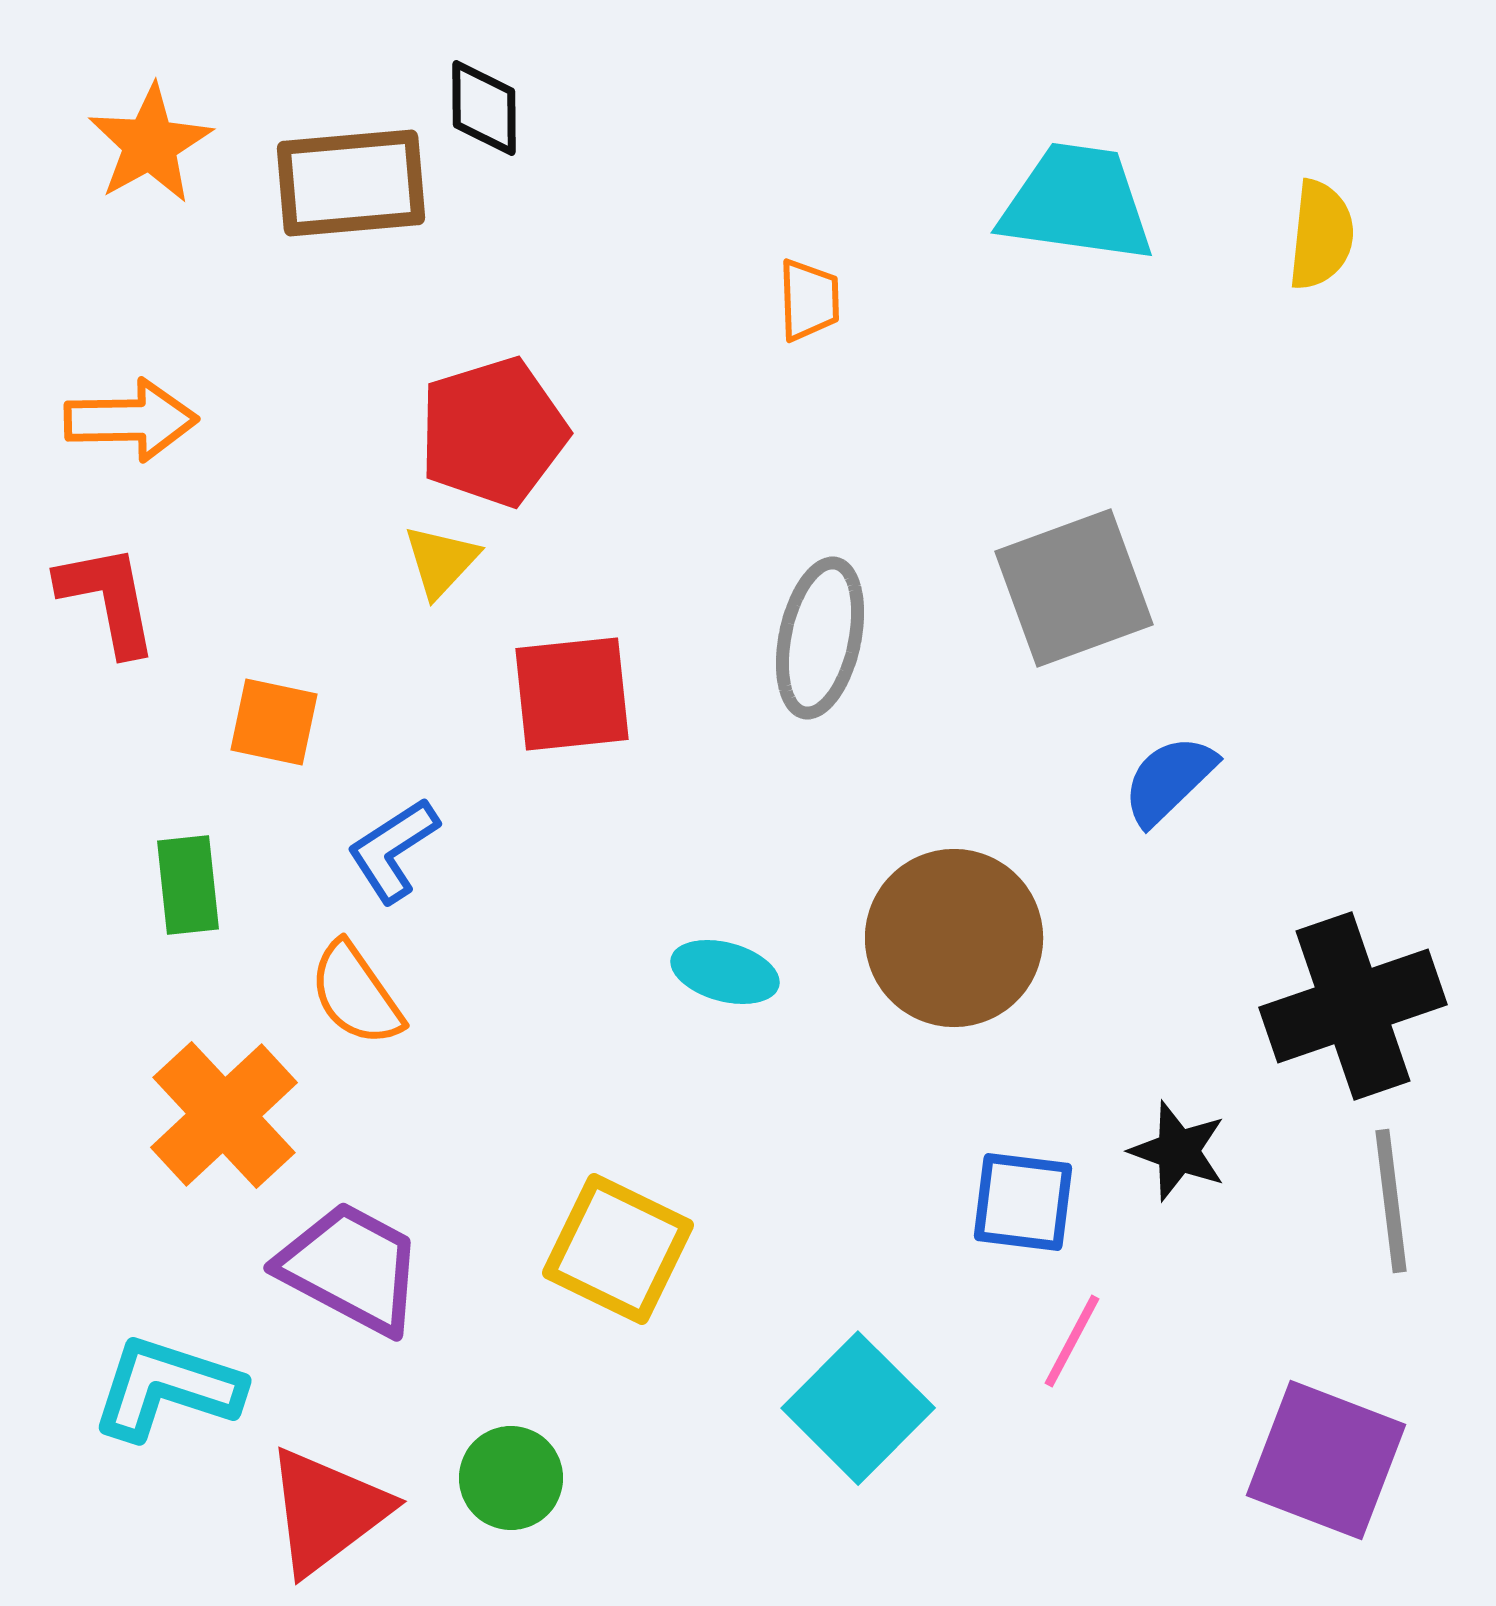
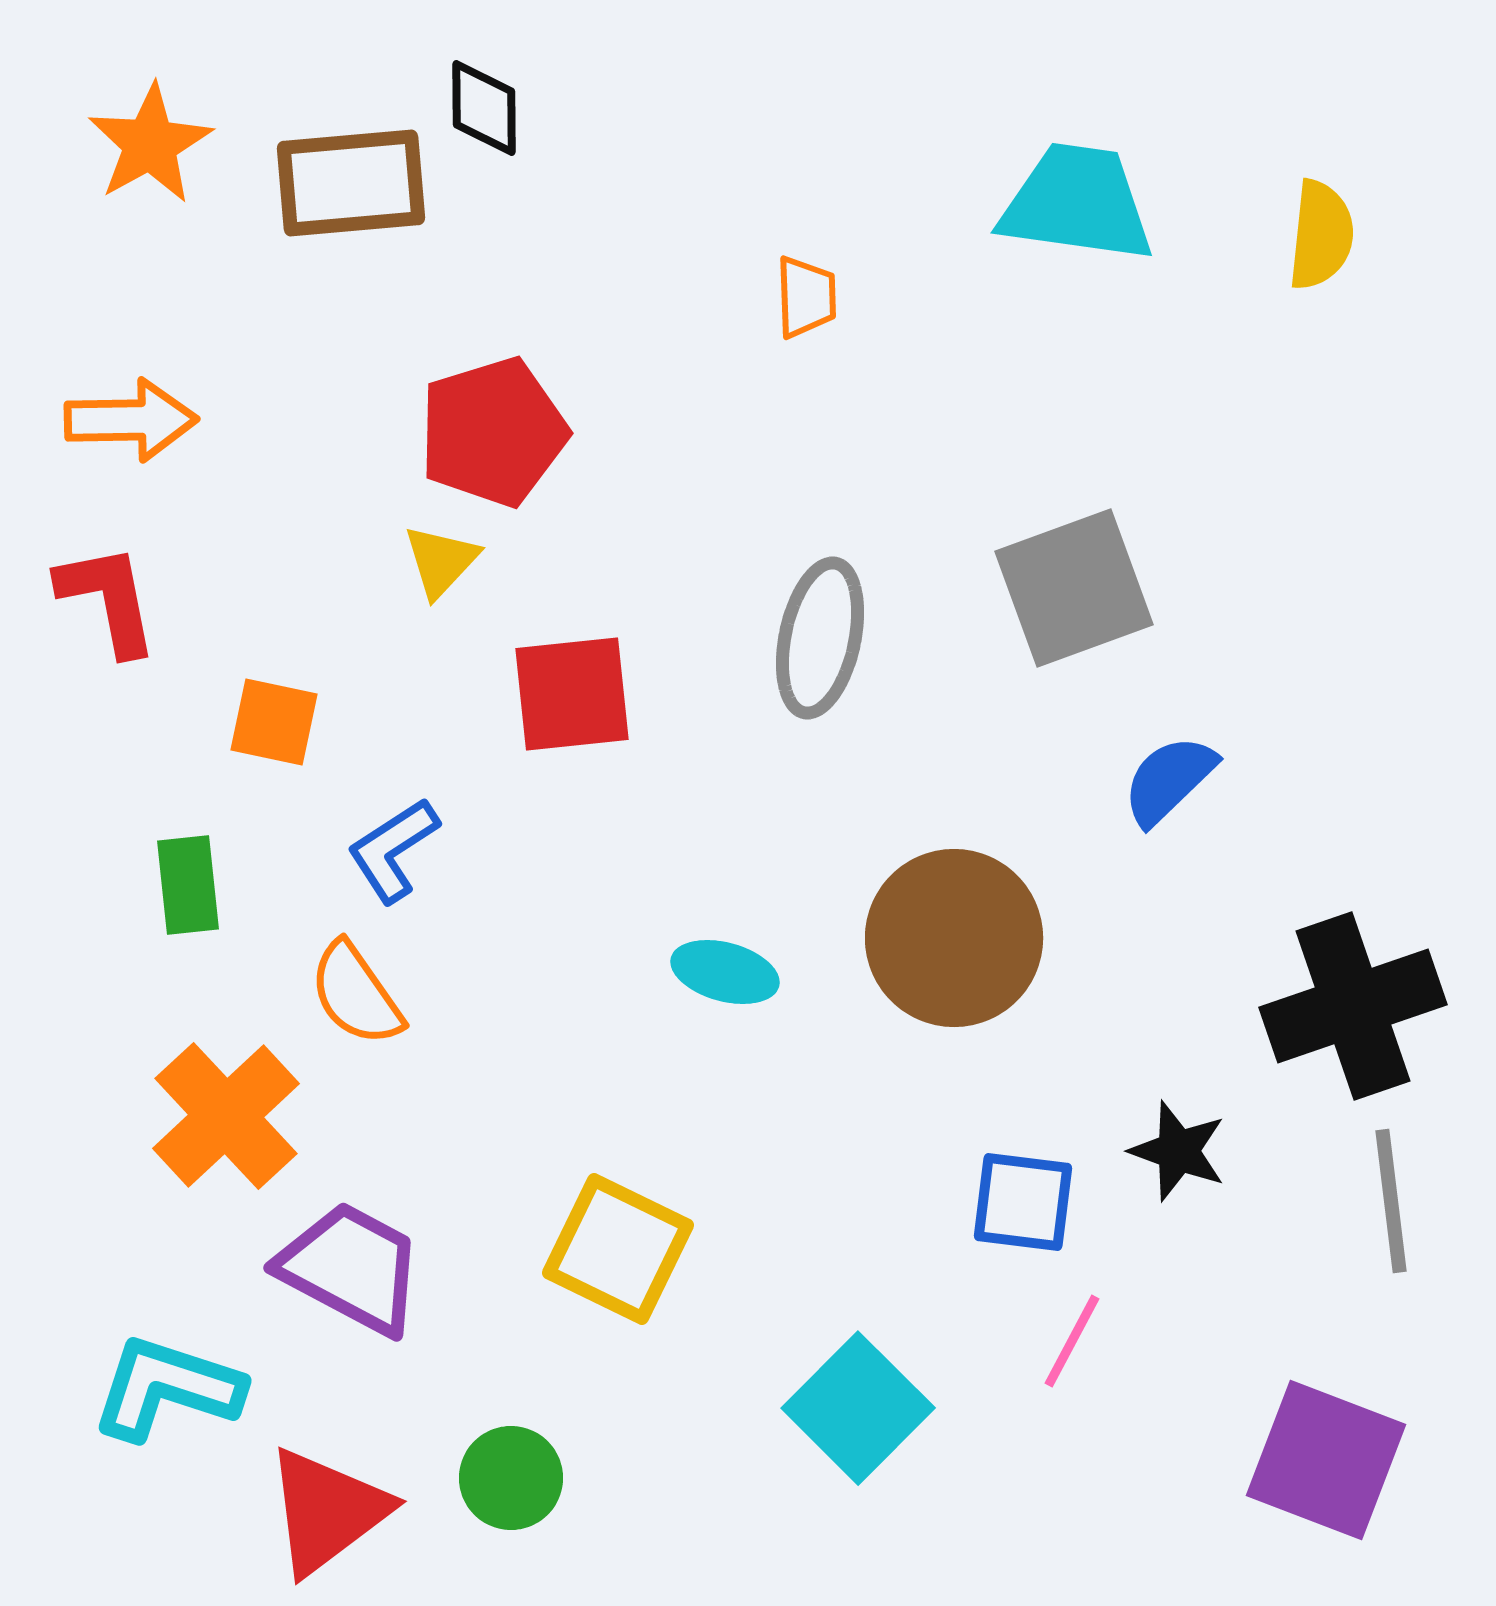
orange trapezoid: moved 3 px left, 3 px up
orange cross: moved 2 px right, 1 px down
